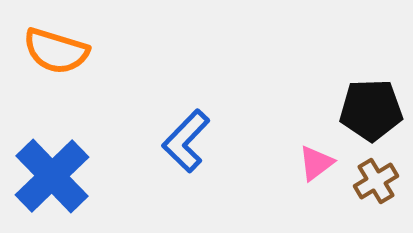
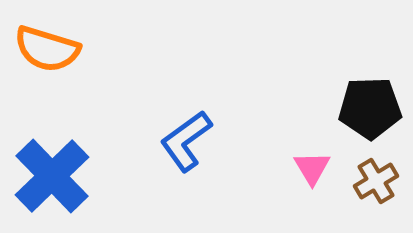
orange semicircle: moved 9 px left, 2 px up
black pentagon: moved 1 px left, 2 px up
blue L-shape: rotated 10 degrees clockwise
pink triangle: moved 4 px left, 5 px down; rotated 24 degrees counterclockwise
